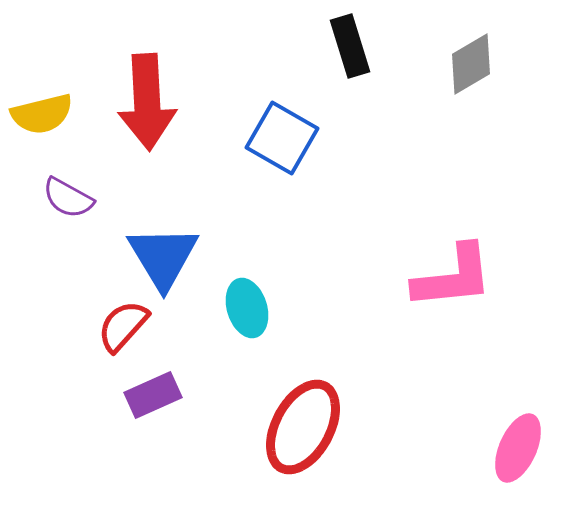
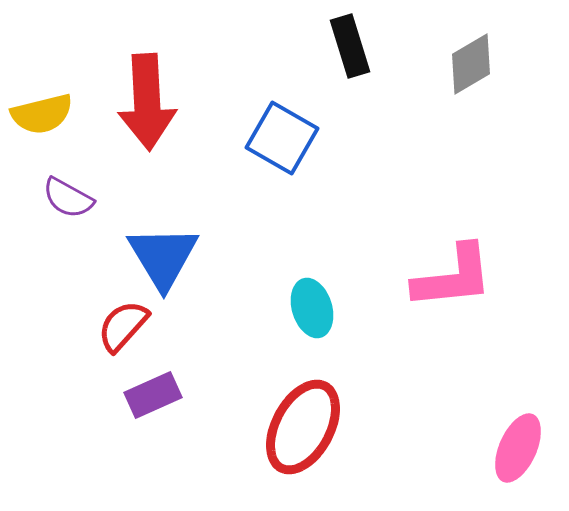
cyan ellipse: moved 65 px right
